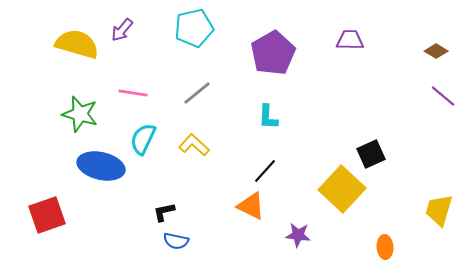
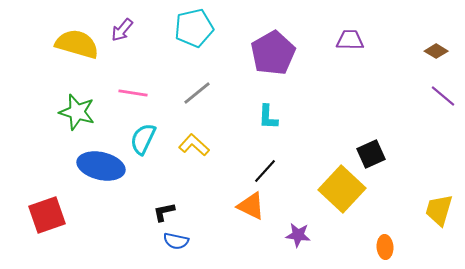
green star: moved 3 px left, 2 px up
